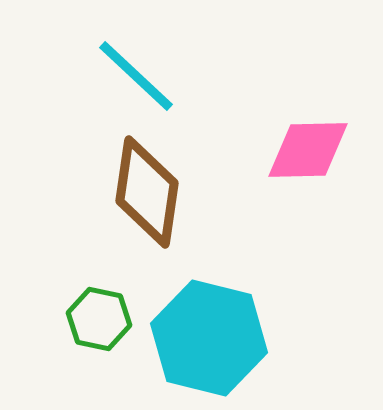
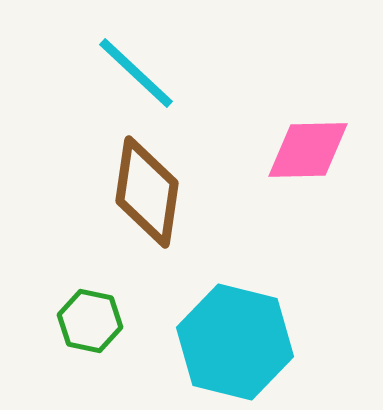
cyan line: moved 3 px up
green hexagon: moved 9 px left, 2 px down
cyan hexagon: moved 26 px right, 4 px down
